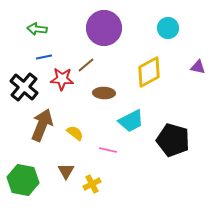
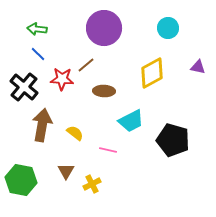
blue line: moved 6 px left, 3 px up; rotated 56 degrees clockwise
yellow diamond: moved 3 px right, 1 px down
brown ellipse: moved 2 px up
brown arrow: rotated 12 degrees counterclockwise
green hexagon: moved 2 px left
